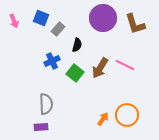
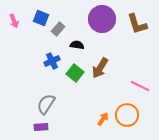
purple circle: moved 1 px left, 1 px down
brown L-shape: moved 2 px right
black semicircle: rotated 96 degrees counterclockwise
pink line: moved 15 px right, 21 px down
gray semicircle: rotated 145 degrees counterclockwise
